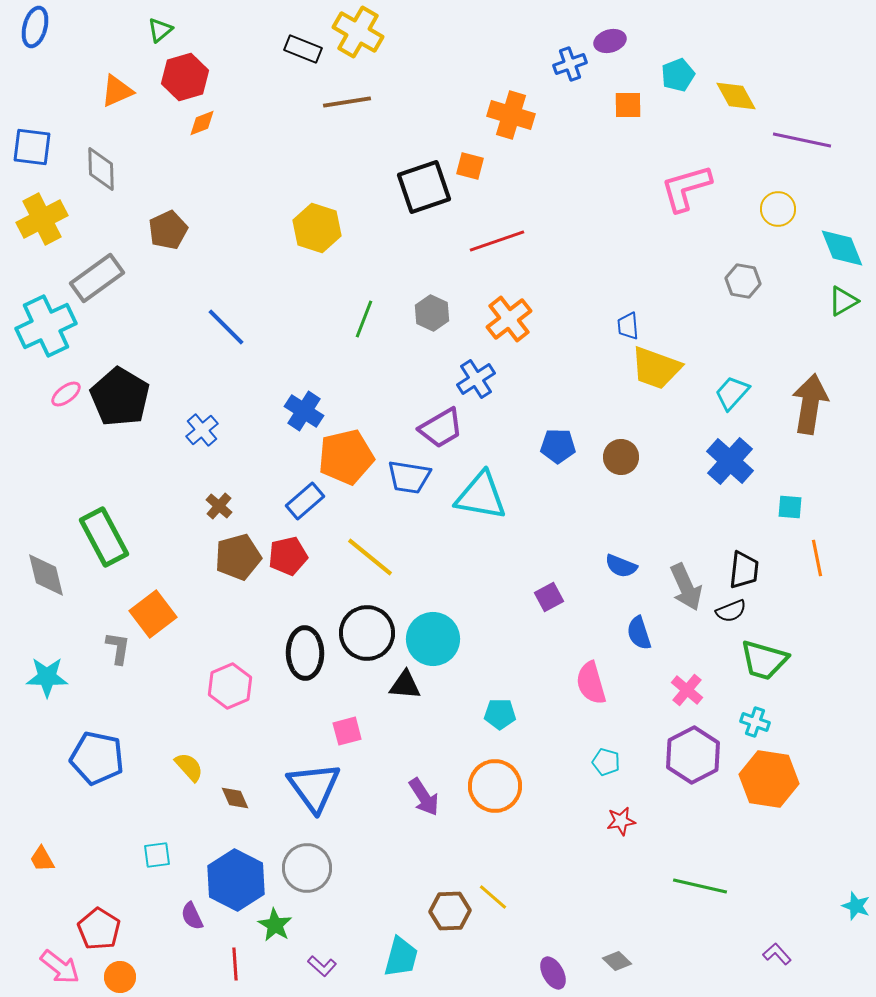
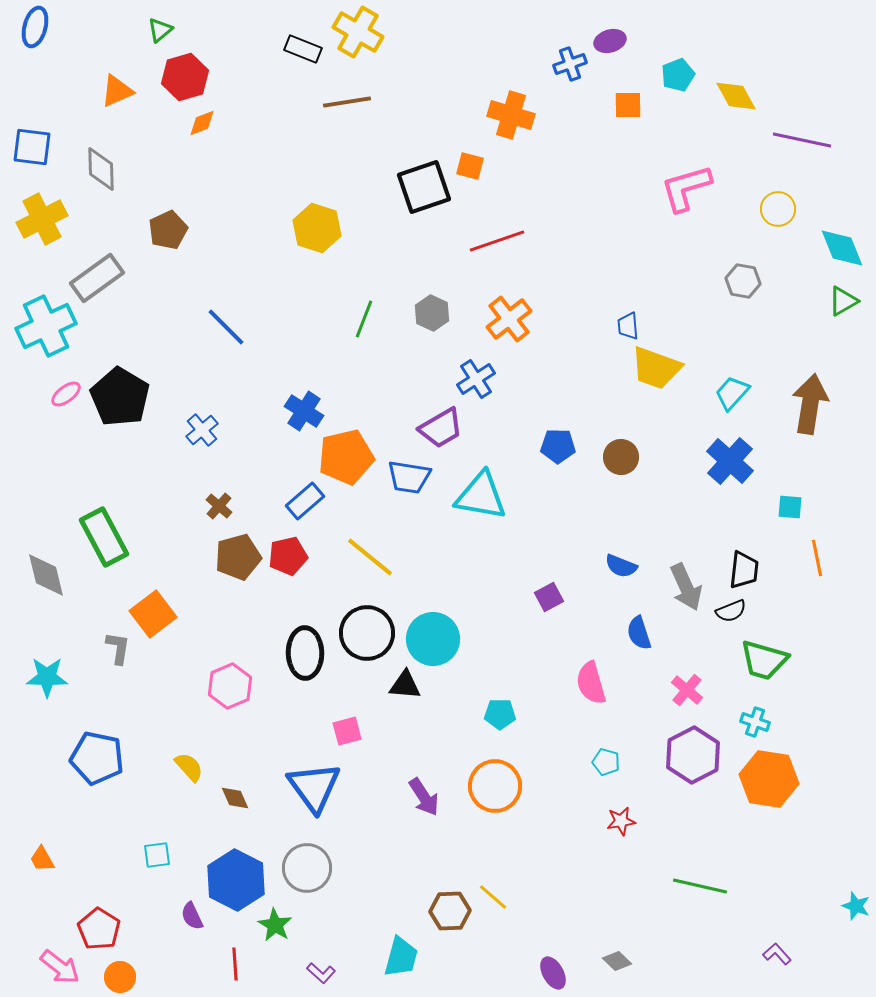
purple L-shape at (322, 966): moved 1 px left, 7 px down
